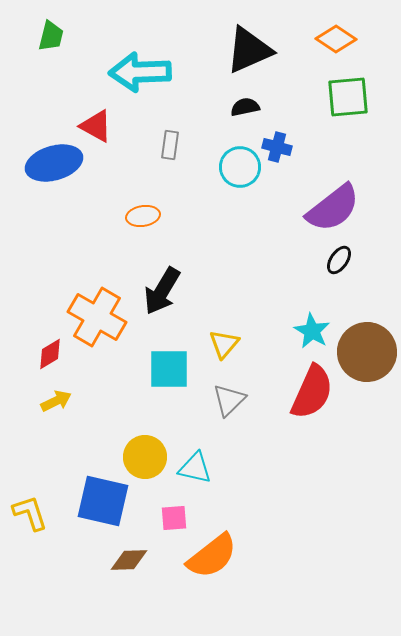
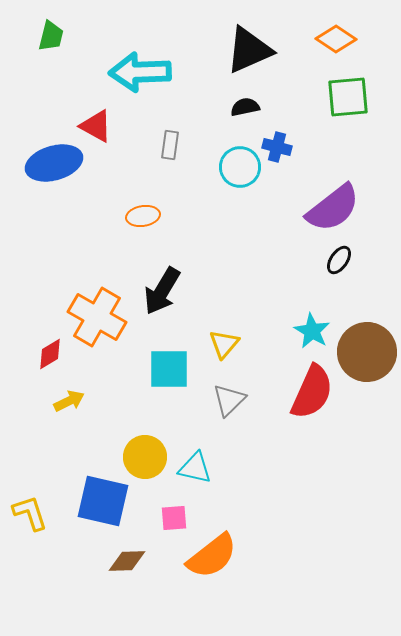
yellow arrow: moved 13 px right
brown diamond: moved 2 px left, 1 px down
